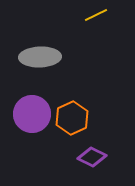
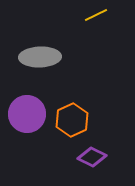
purple circle: moved 5 px left
orange hexagon: moved 2 px down
